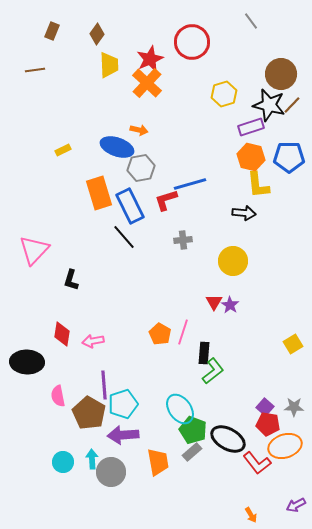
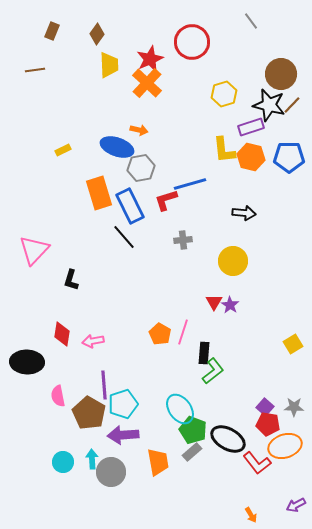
yellow L-shape at (258, 185): moved 34 px left, 35 px up
